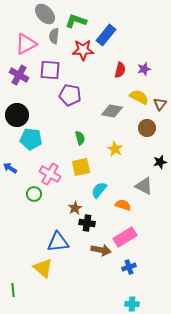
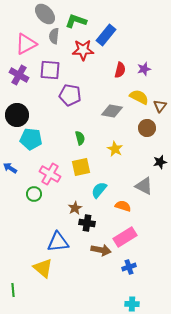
brown triangle: moved 2 px down
orange semicircle: moved 1 px down
